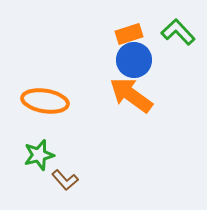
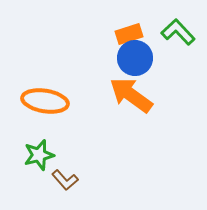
blue circle: moved 1 px right, 2 px up
